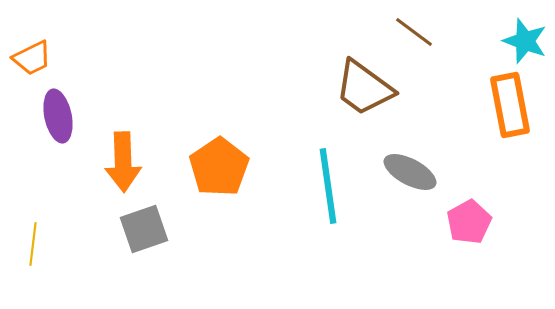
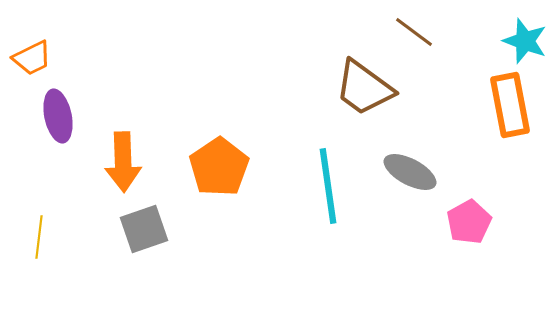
yellow line: moved 6 px right, 7 px up
